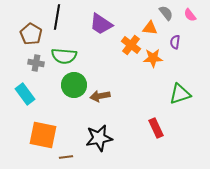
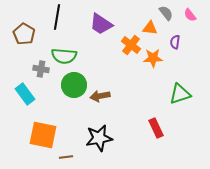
brown pentagon: moved 7 px left
gray cross: moved 5 px right, 6 px down
